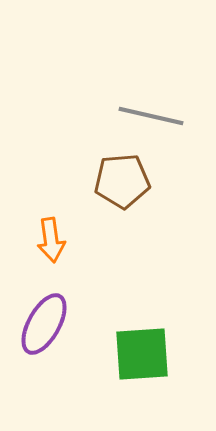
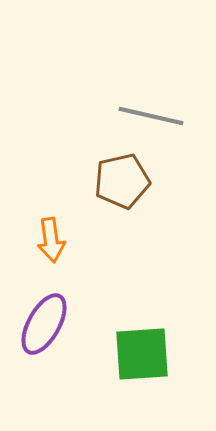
brown pentagon: rotated 8 degrees counterclockwise
